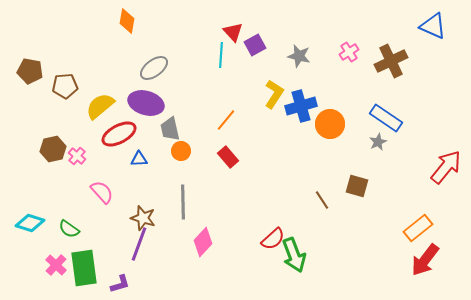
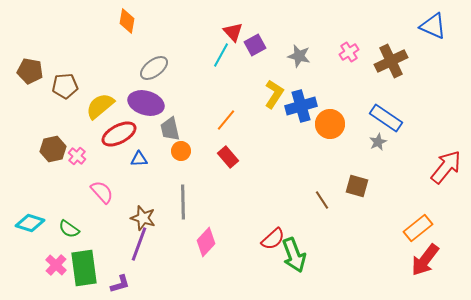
cyan line at (221, 55): rotated 25 degrees clockwise
pink diamond at (203, 242): moved 3 px right
